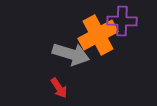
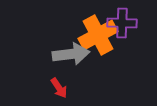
purple cross: moved 2 px down
gray arrow: rotated 24 degrees counterclockwise
